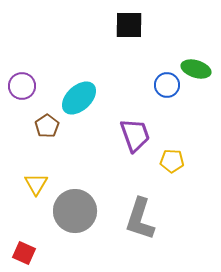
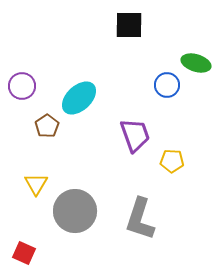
green ellipse: moved 6 px up
